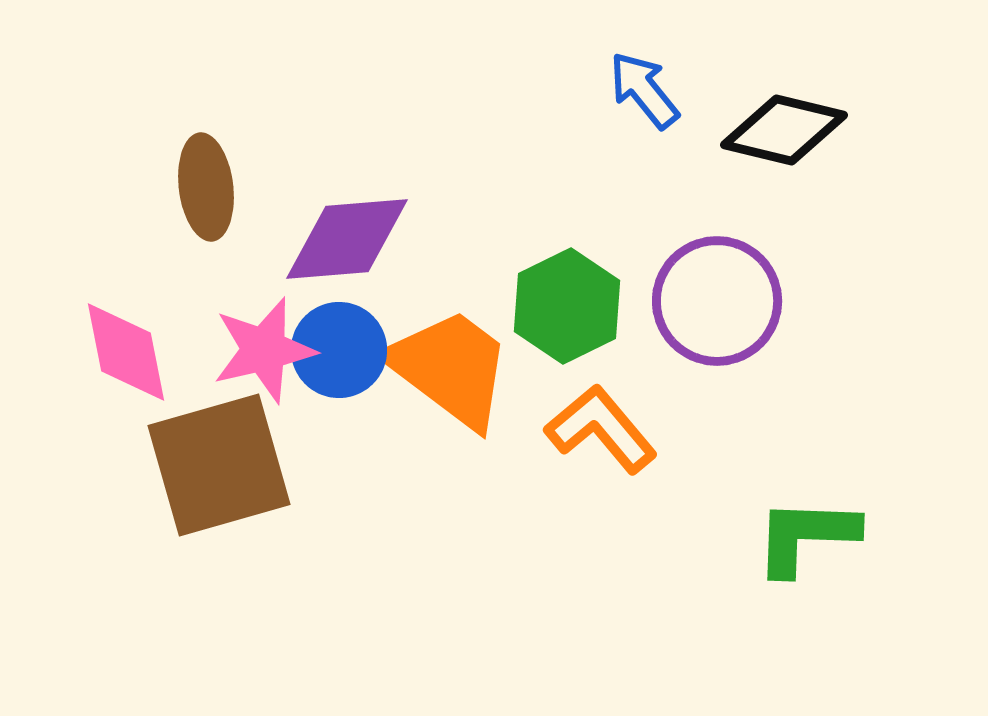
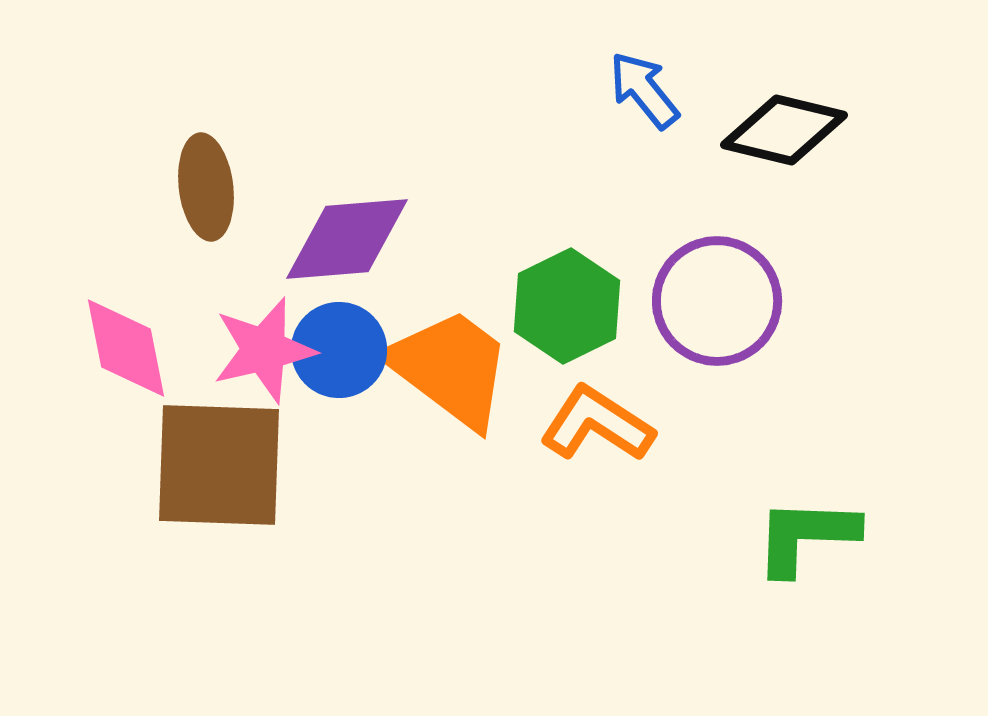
pink diamond: moved 4 px up
orange L-shape: moved 4 px left, 5 px up; rotated 17 degrees counterclockwise
brown square: rotated 18 degrees clockwise
